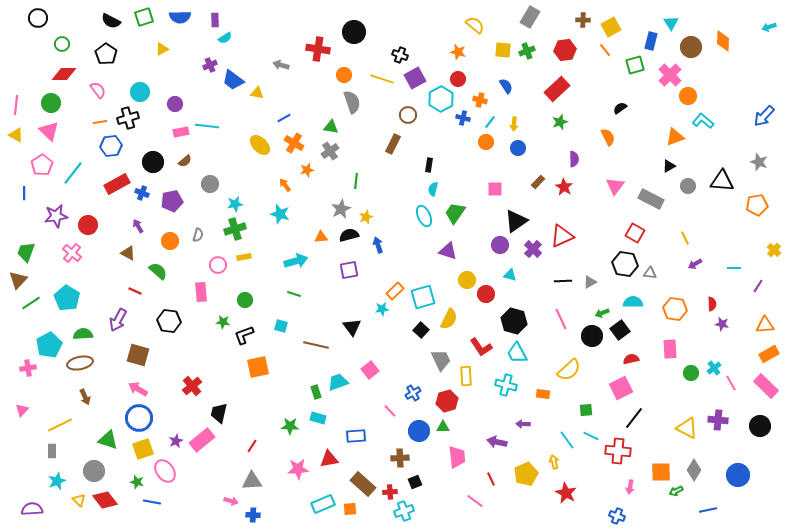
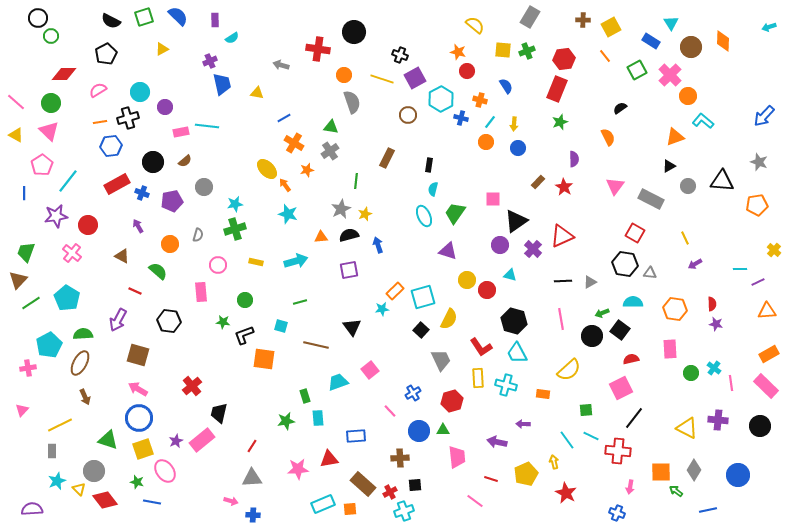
blue semicircle at (180, 17): moved 2 px left, 1 px up; rotated 135 degrees counterclockwise
cyan semicircle at (225, 38): moved 7 px right
blue rectangle at (651, 41): rotated 72 degrees counterclockwise
green circle at (62, 44): moved 11 px left, 8 px up
red hexagon at (565, 50): moved 1 px left, 9 px down
orange line at (605, 50): moved 6 px down
black pentagon at (106, 54): rotated 10 degrees clockwise
purple cross at (210, 65): moved 4 px up
green square at (635, 65): moved 2 px right, 5 px down; rotated 12 degrees counterclockwise
red circle at (458, 79): moved 9 px right, 8 px up
blue trapezoid at (233, 80): moved 11 px left, 4 px down; rotated 140 degrees counterclockwise
red rectangle at (557, 89): rotated 25 degrees counterclockwise
pink semicircle at (98, 90): rotated 84 degrees counterclockwise
purple circle at (175, 104): moved 10 px left, 3 px down
pink line at (16, 105): moved 3 px up; rotated 54 degrees counterclockwise
blue cross at (463, 118): moved 2 px left
brown rectangle at (393, 144): moved 6 px left, 14 px down
yellow ellipse at (260, 145): moved 7 px right, 24 px down
cyan line at (73, 173): moved 5 px left, 8 px down
gray circle at (210, 184): moved 6 px left, 3 px down
pink square at (495, 189): moved 2 px left, 10 px down
cyan star at (280, 214): moved 8 px right
yellow star at (366, 217): moved 1 px left, 3 px up
orange circle at (170, 241): moved 3 px down
brown triangle at (128, 253): moved 6 px left, 3 px down
yellow rectangle at (244, 257): moved 12 px right, 5 px down; rotated 24 degrees clockwise
cyan line at (734, 268): moved 6 px right, 1 px down
purple line at (758, 286): moved 4 px up; rotated 32 degrees clockwise
green line at (294, 294): moved 6 px right, 8 px down; rotated 32 degrees counterclockwise
red circle at (486, 294): moved 1 px right, 4 px up
pink line at (561, 319): rotated 15 degrees clockwise
purple star at (722, 324): moved 6 px left
orange triangle at (765, 325): moved 2 px right, 14 px up
black square at (620, 330): rotated 18 degrees counterclockwise
brown ellipse at (80, 363): rotated 50 degrees counterclockwise
orange square at (258, 367): moved 6 px right, 8 px up; rotated 20 degrees clockwise
cyan cross at (714, 368): rotated 16 degrees counterclockwise
yellow rectangle at (466, 376): moved 12 px right, 2 px down
pink line at (731, 383): rotated 21 degrees clockwise
green rectangle at (316, 392): moved 11 px left, 4 px down
red hexagon at (447, 401): moved 5 px right
cyan rectangle at (318, 418): rotated 70 degrees clockwise
green star at (290, 426): moved 4 px left, 5 px up; rotated 12 degrees counterclockwise
green triangle at (443, 427): moved 3 px down
red line at (491, 479): rotated 48 degrees counterclockwise
gray triangle at (252, 481): moved 3 px up
black square at (415, 482): moved 3 px down; rotated 16 degrees clockwise
green arrow at (676, 491): rotated 64 degrees clockwise
red cross at (390, 492): rotated 24 degrees counterclockwise
yellow triangle at (79, 500): moved 11 px up
blue cross at (617, 516): moved 3 px up
